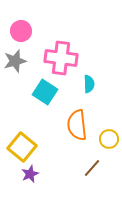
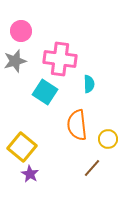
pink cross: moved 1 px left, 1 px down
yellow circle: moved 1 px left
purple star: rotated 18 degrees counterclockwise
